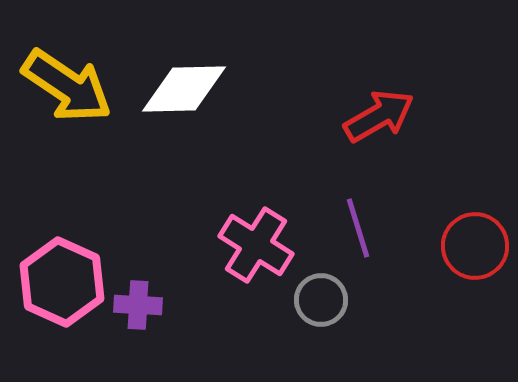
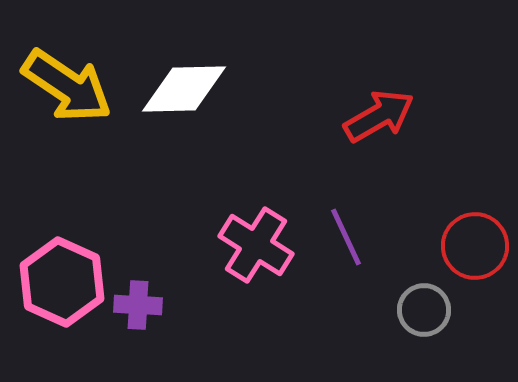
purple line: moved 12 px left, 9 px down; rotated 8 degrees counterclockwise
gray circle: moved 103 px right, 10 px down
